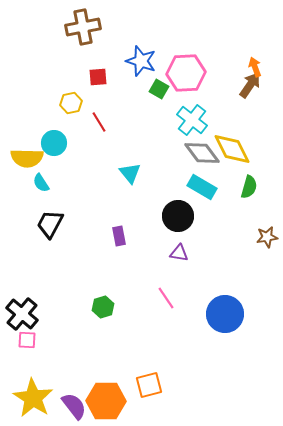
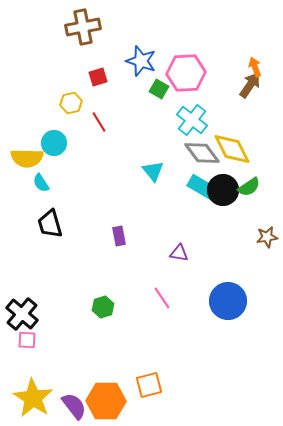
red square: rotated 12 degrees counterclockwise
cyan triangle: moved 23 px right, 2 px up
green semicircle: rotated 40 degrees clockwise
black circle: moved 45 px right, 26 px up
black trapezoid: rotated 44 degrees counterclockwise
pink line: moved 4 px left
blue circle: moved 3 px right, 13 px up
